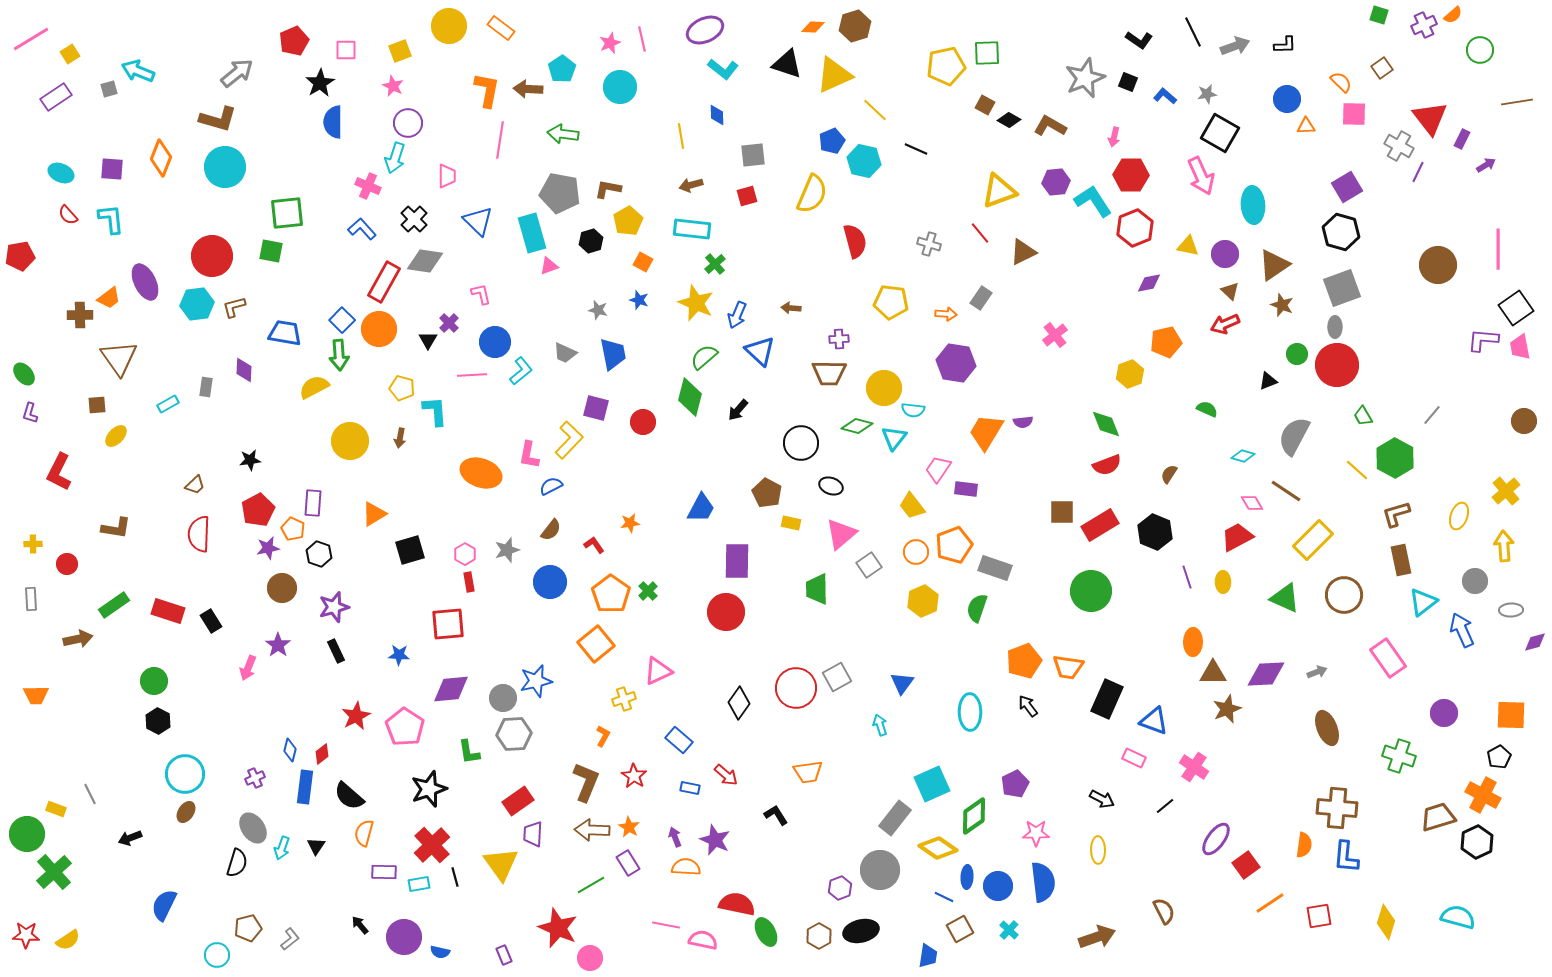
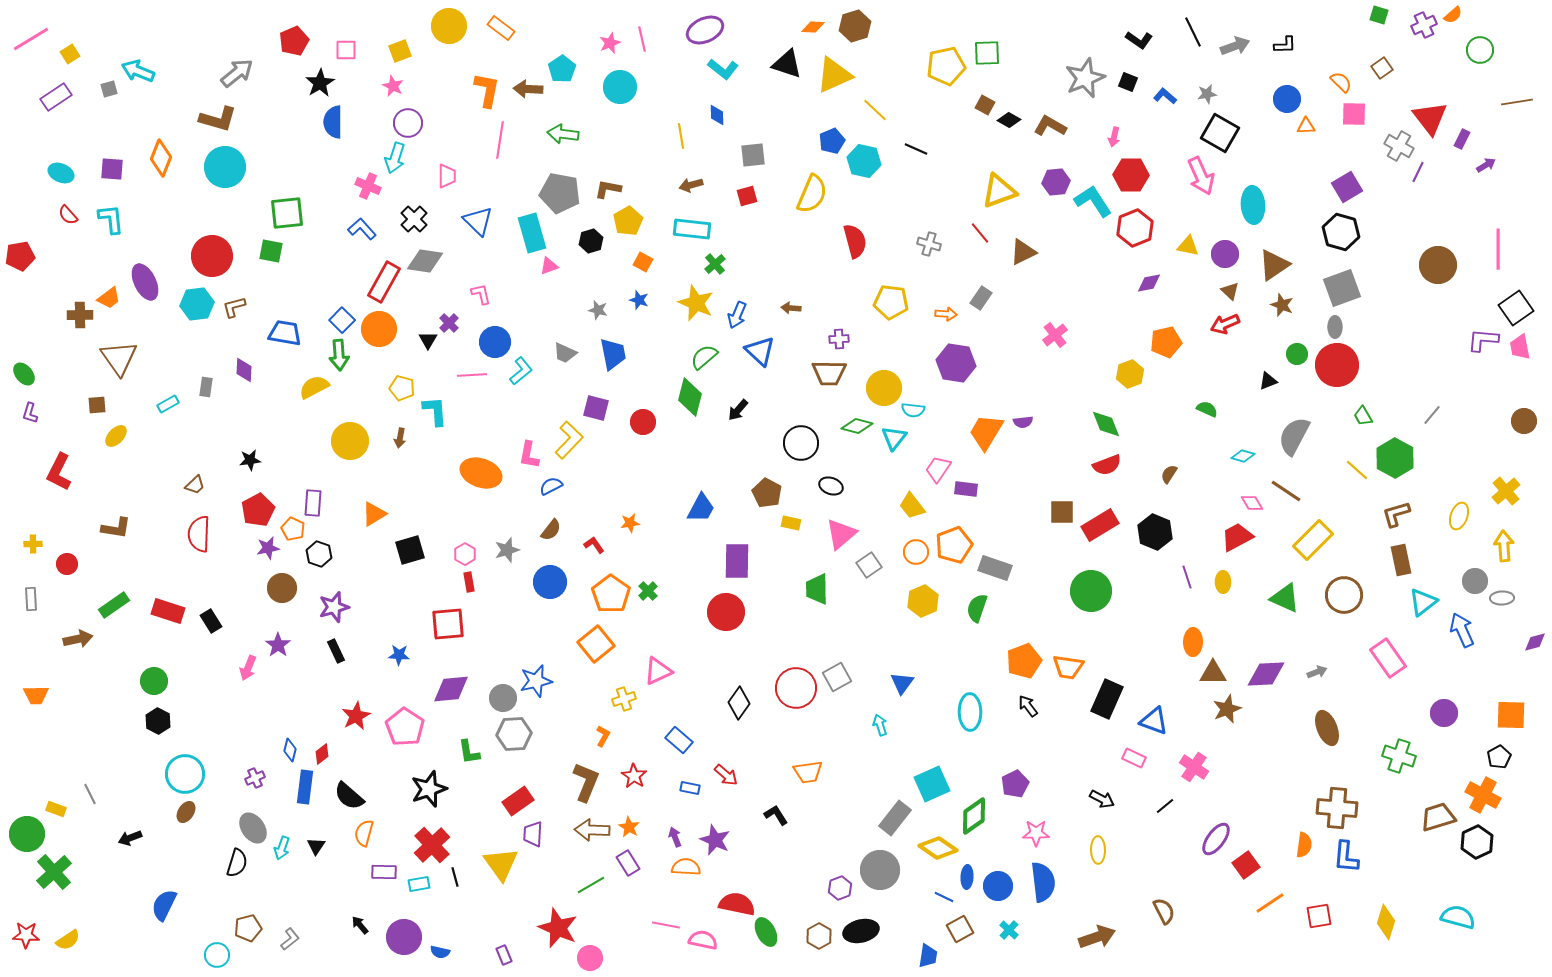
gray ellipse at (1511, 610): moved 9 px left, 12 px up
